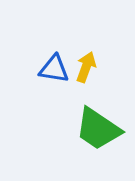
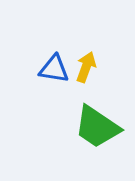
green trapezoid: moved 1 px left, 2 px up
